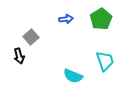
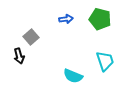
green pentagon: moved 1 px left; rotated 25 degrees counterclockwise
